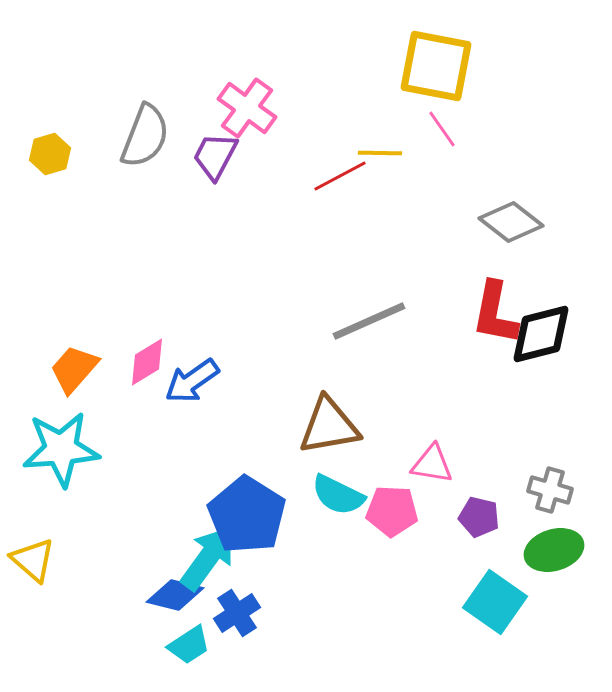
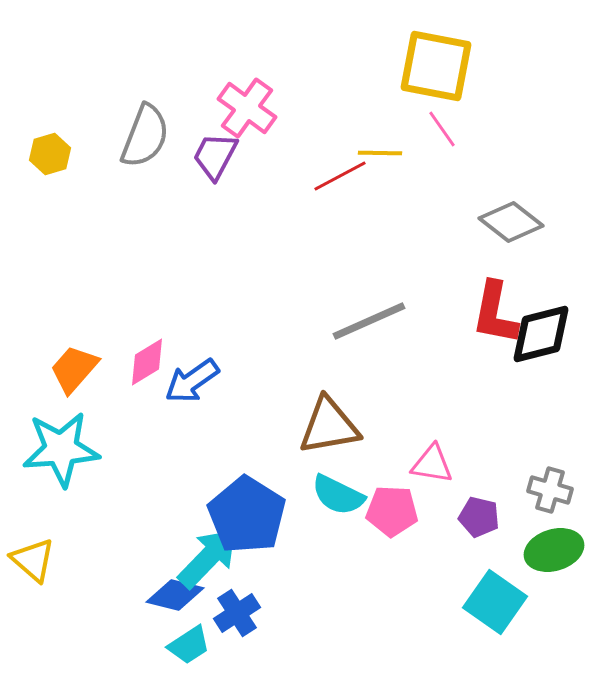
cyan arrow: rotated 8 degrees clockwise
